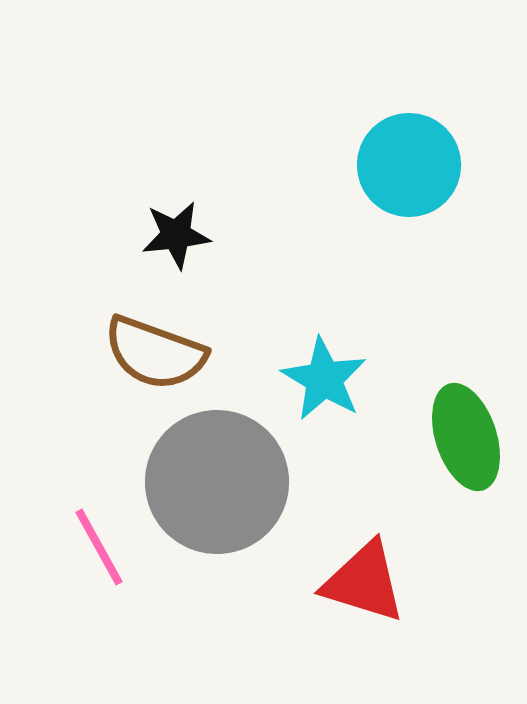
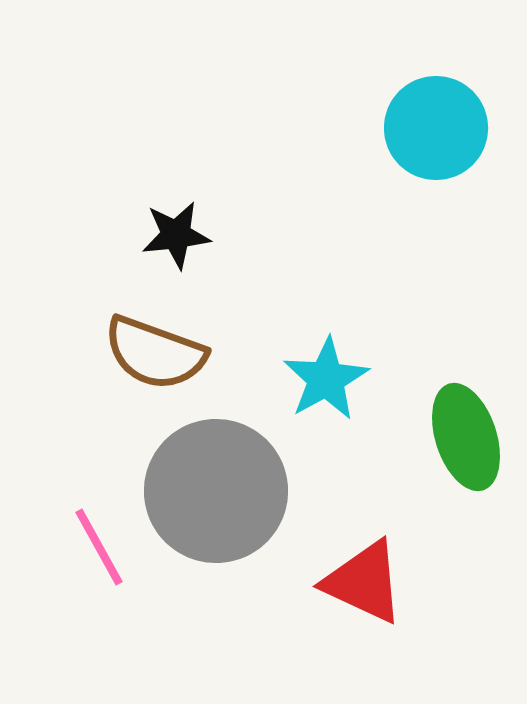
cyan circle: moved 27 px right, 37 px up
cyan star: moved 2 px right; rotated 12 degrees clockwise
gray circle: moved 1 px left, 9 px down
red triangle: rotated 8 degrees clockwise
